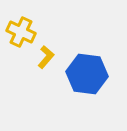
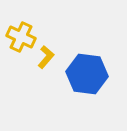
yellow cross: moved 5 px down
